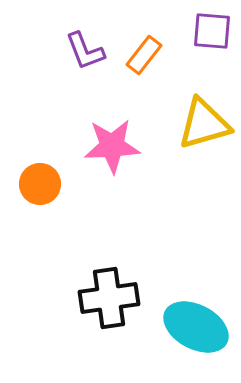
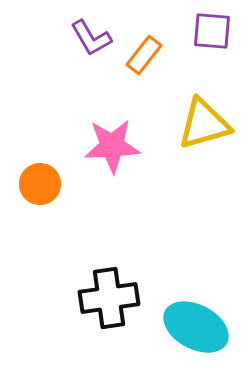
purple L-shape: moved 6 px right, 13 px up; rotated 9 degrees counterclockwise
